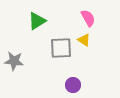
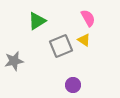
gray square: moved 2 px up; rotated 20 degrees counterclockwise
gray star: rotated 18 degrees counterclockwise
